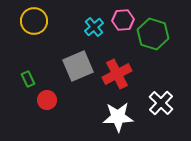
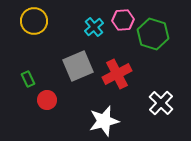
white star: moved 14 px left, 4 px down; rotated 12 degrees counterclockwise
